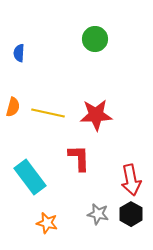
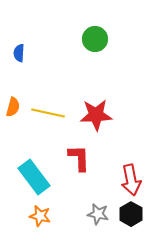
cyan rectangle: moved 4 px right
orange star: moved 7 px left, 7 px up
